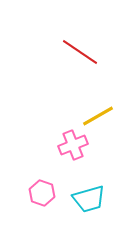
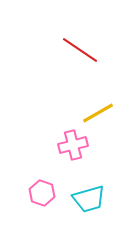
red line: moved 2 px up
yellow line: moved 3 px up
pink cross: rotated 8 degrees clockwise
